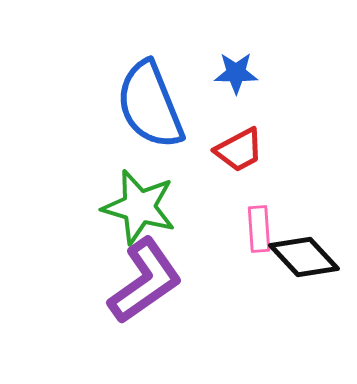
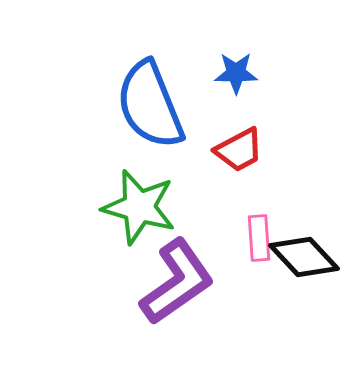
pink rectangle: moved 9 px down
purple L-shape: moved 32 px right, 1 px down
